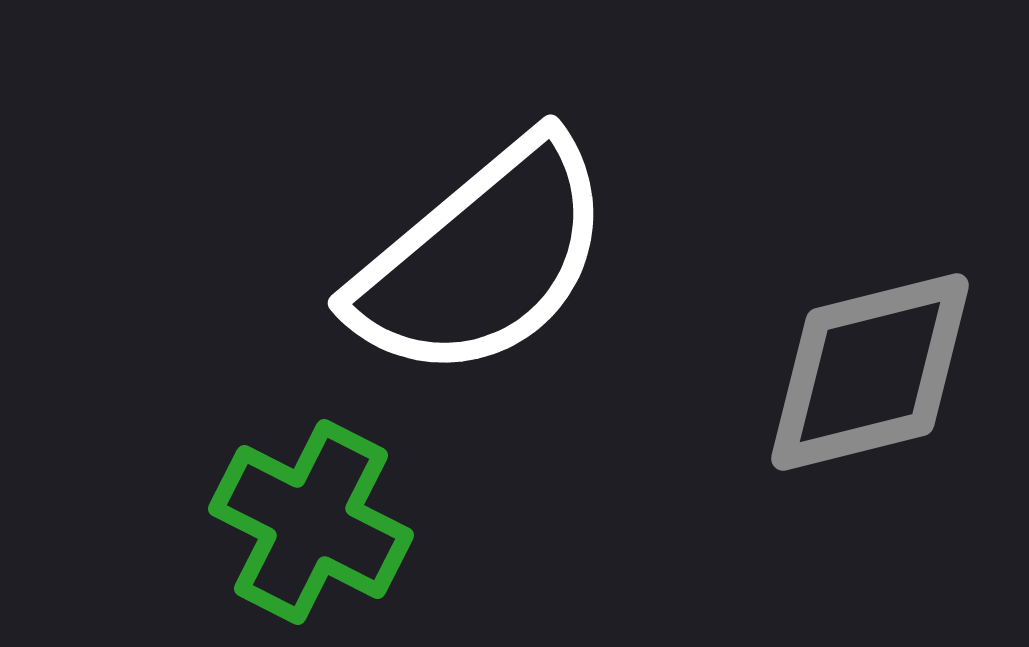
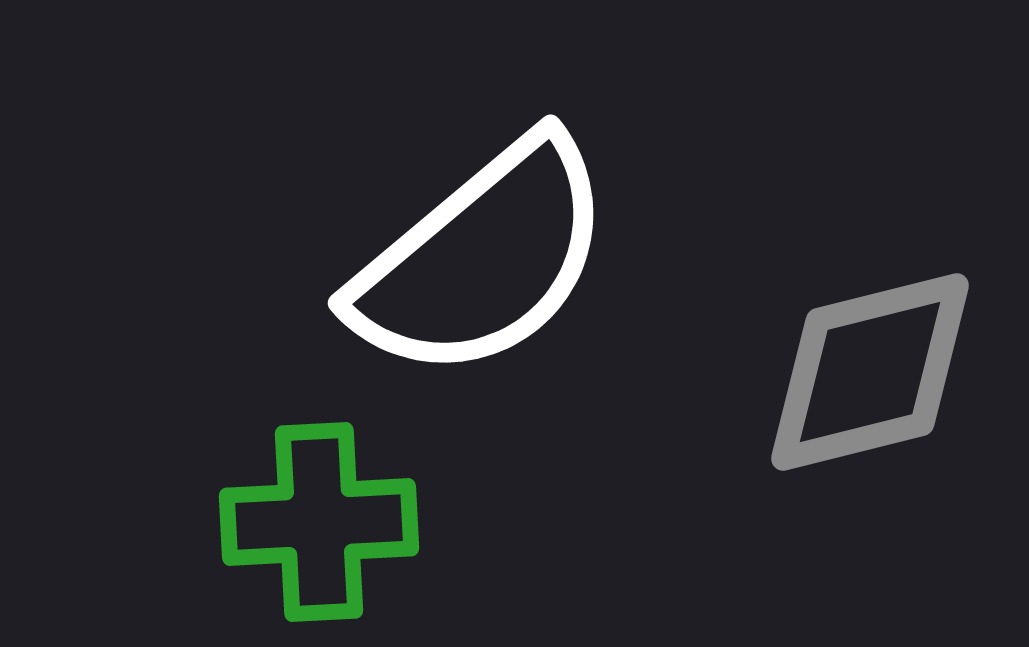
green cross: moved 8 px right; rotated 30 degrees counterclockwise
